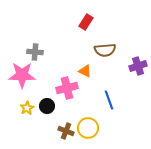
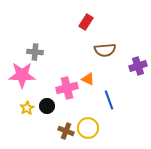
orange triangle: moved 3 px right, 8 px down
